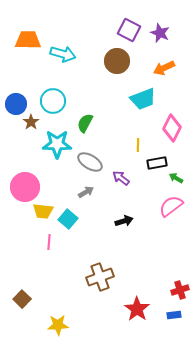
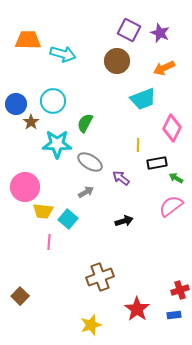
brown square: moved 2 px left, 3 px up
yellow star: moved 33 px right; rotated 15 degrees counterclockwise
